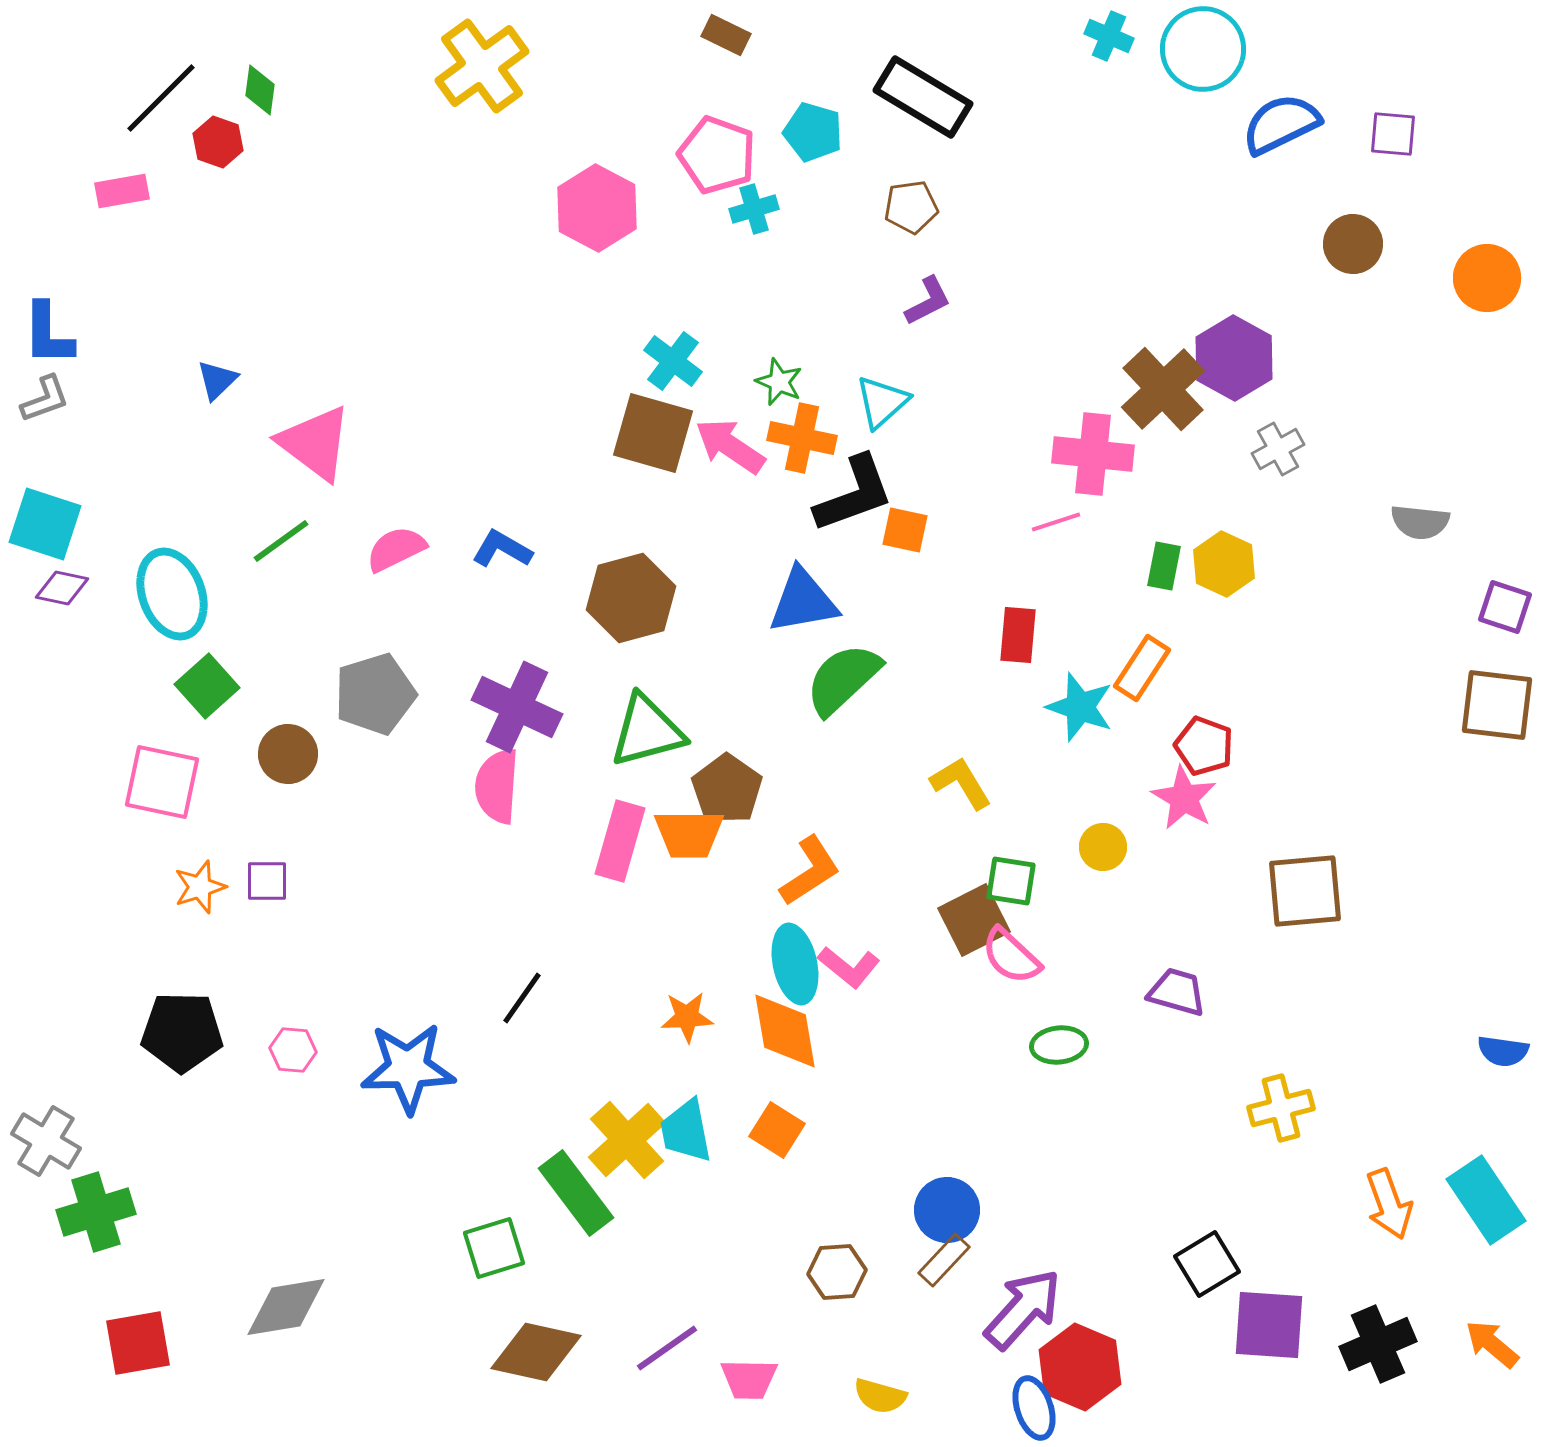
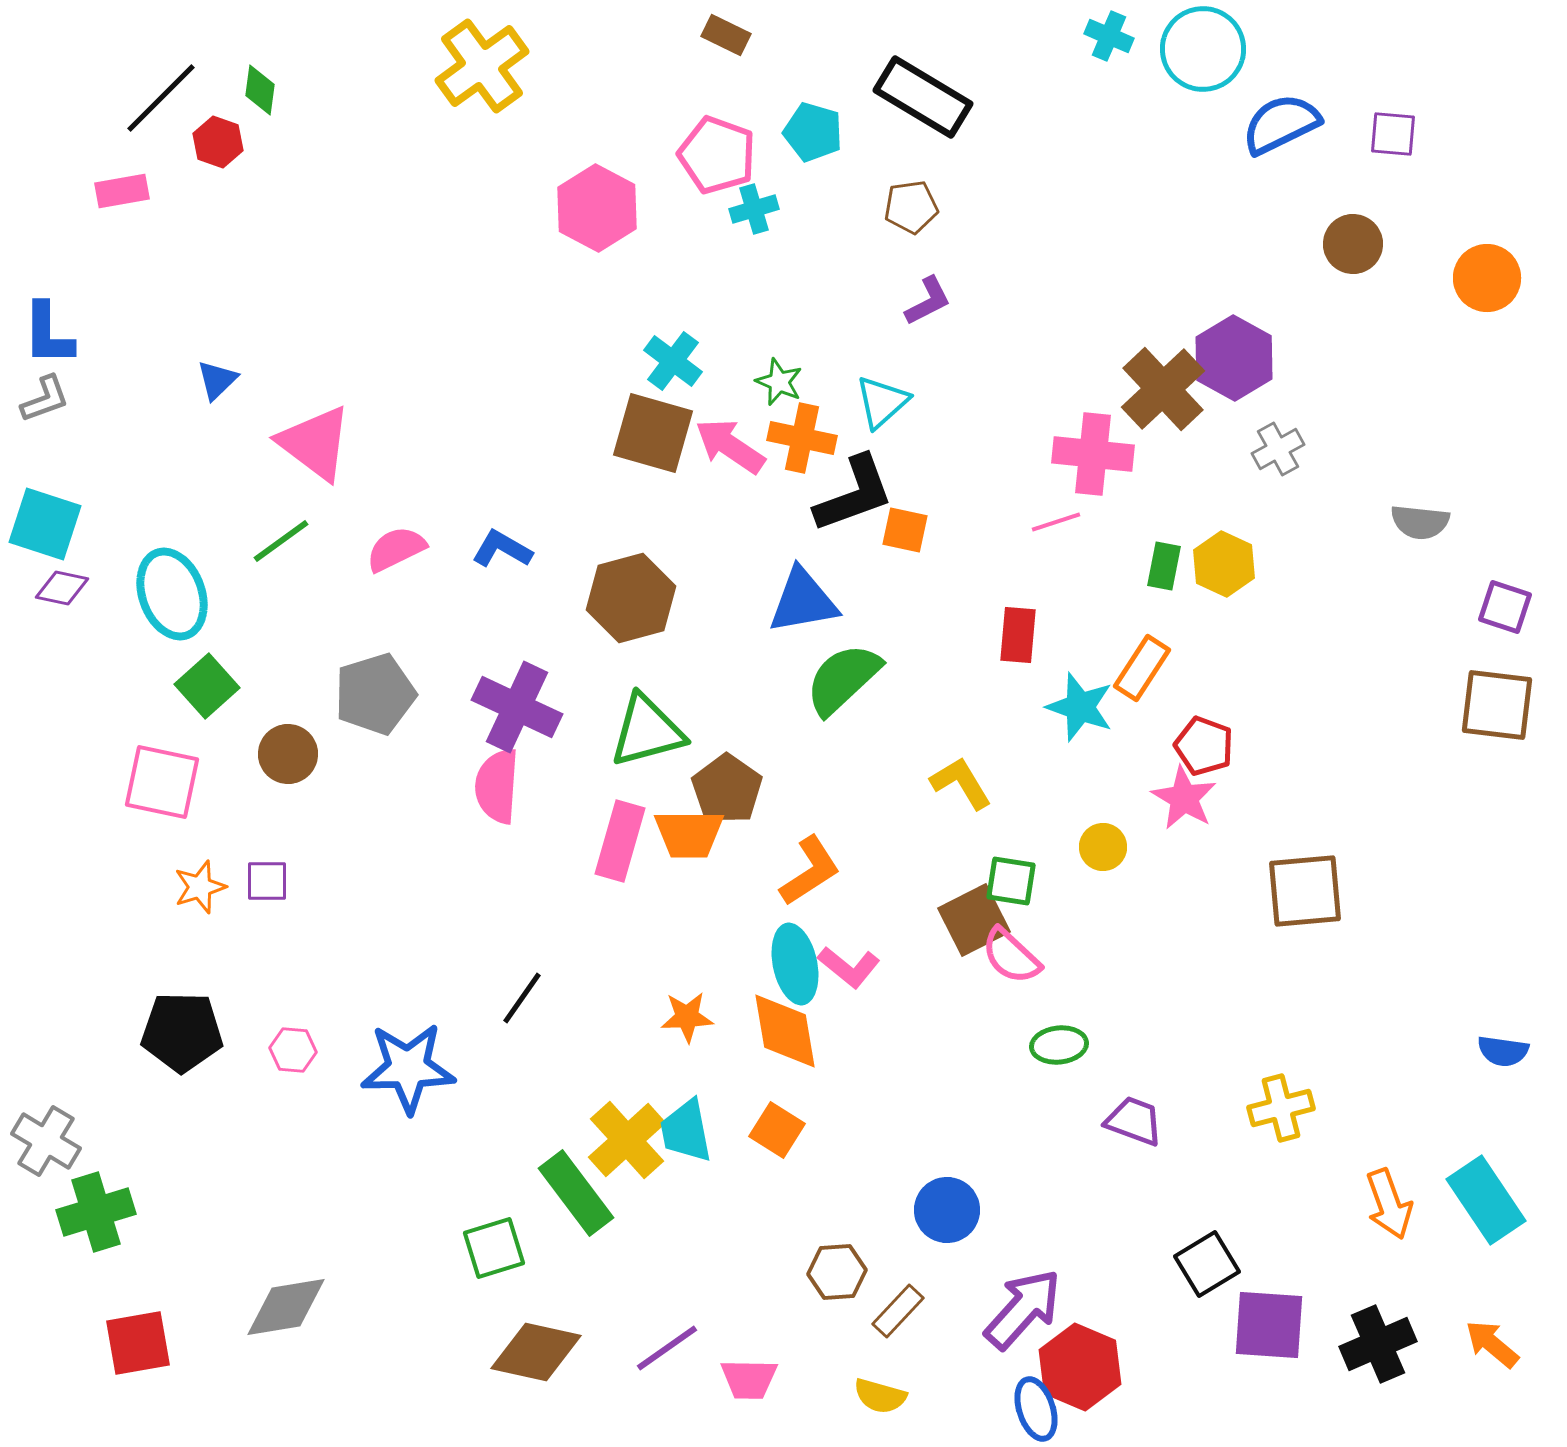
purple trapezoid at (1177, 992): moved 43 px left, 129 px down; rotated 4 degrees clockwise
brown rectangle at (944, 1260): moved 46 px left, 51 px down
blue ellipse at (1034, 1408): moved 2 px right, 1 px down
